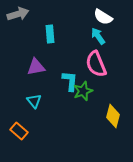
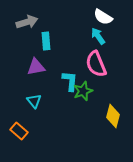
gray arrow: moved 9 px right, 8 px down
cyan rectangle: moved 4 px left, 7 px down
